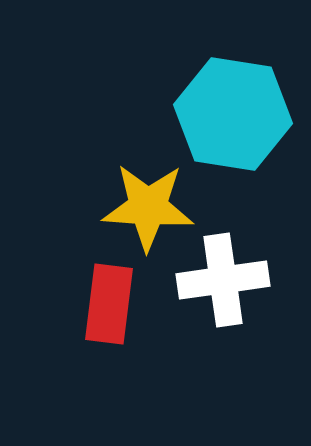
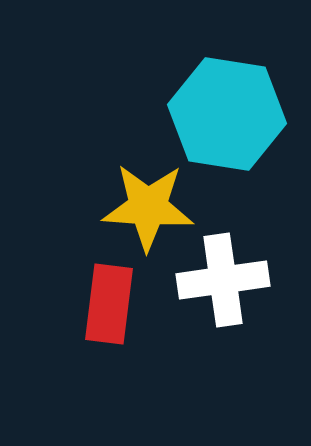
cyan hexagon: moved 6 px left
